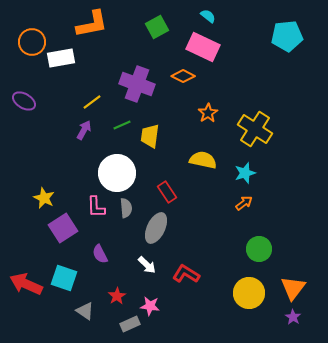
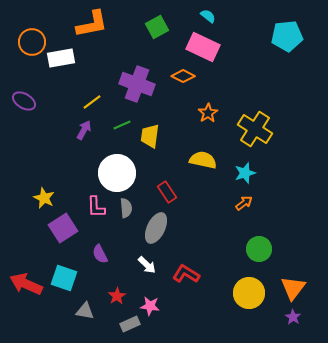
gray triangle: rotated 24 degrees counterclockwise
